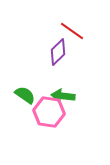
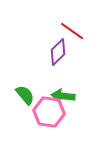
green semicircle: rotated 15 degrees clockwise
